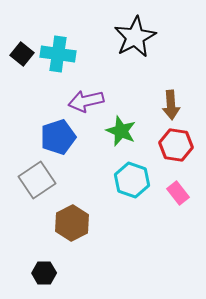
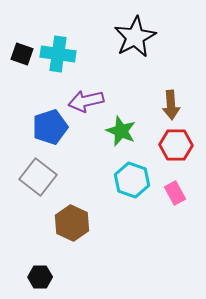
black square: rotated 20 degrees counterclockwise
blue pentagon: moved 8 px left, 10 px up
red hexagon: rotated 8 degrees counterclockwise
gray square: moved 1 px right, 3 px up; rotated 18 degrees counterclockwise
pink rectangle: moved 3 px left; rotated 10 degrees clockwise
brown hexagon: rotated 8 degrees counterclockwise
black hexagon: moved 4 px left, 4 px down
